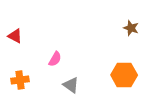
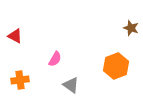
orange hexagon: moved 8 px left, 9 px up; rotated 20 degrees counterclockwise
